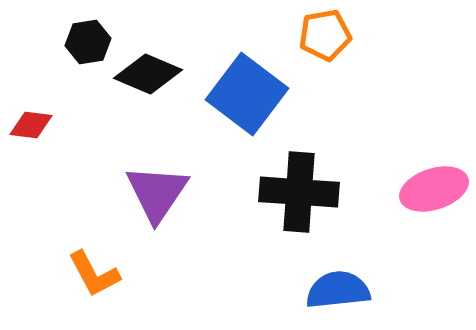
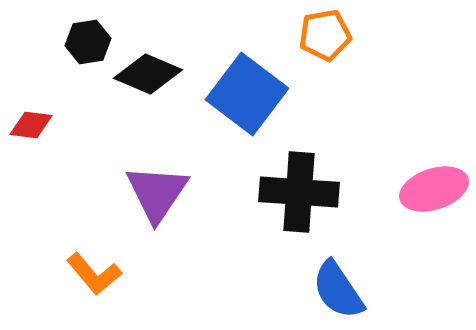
orange L-shape: rotated 12 degrees counterclockwise
blue semicircle: rotated 118 degrees counterclockwise
